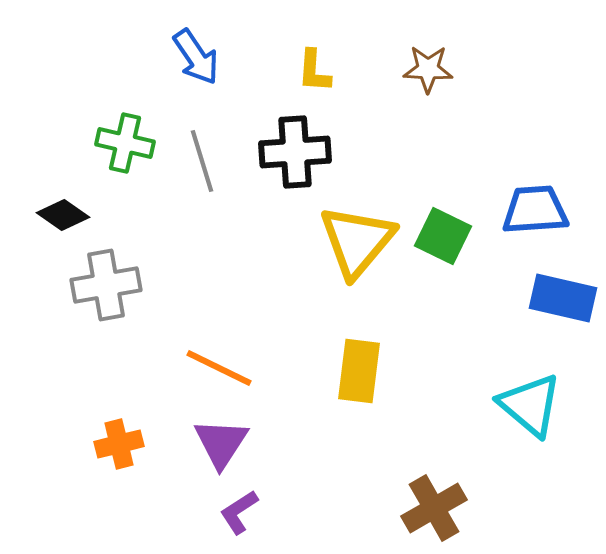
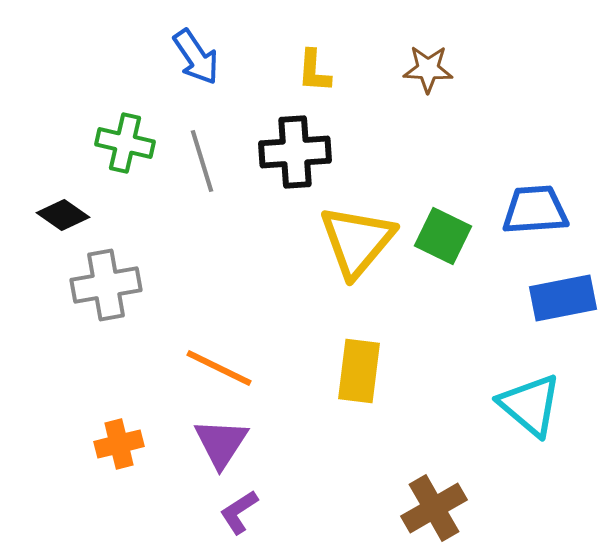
blue rectangle: rotated 24 degrees counterclockwise
